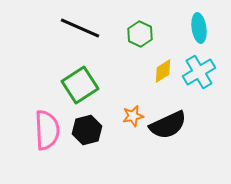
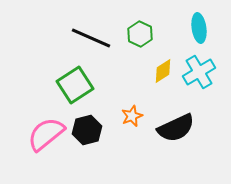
black line: moved 11 px right, 10 px down
green square: moved 5 px left
orange star: moved 1 px left; rotated 10 degrees counterclockwise
black semicircle: moved 8 px right, 3 px down
pink semicircle: moved 1 px left, 4 px down; rotated 126 degrees counterclockwise
